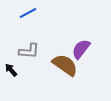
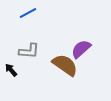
purple semicircle: rotated 10 degrees clockwise
